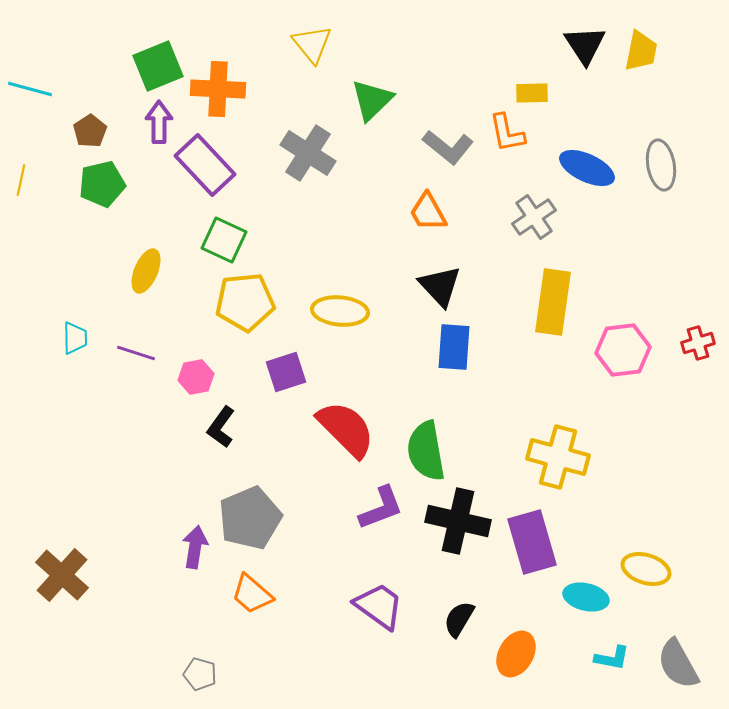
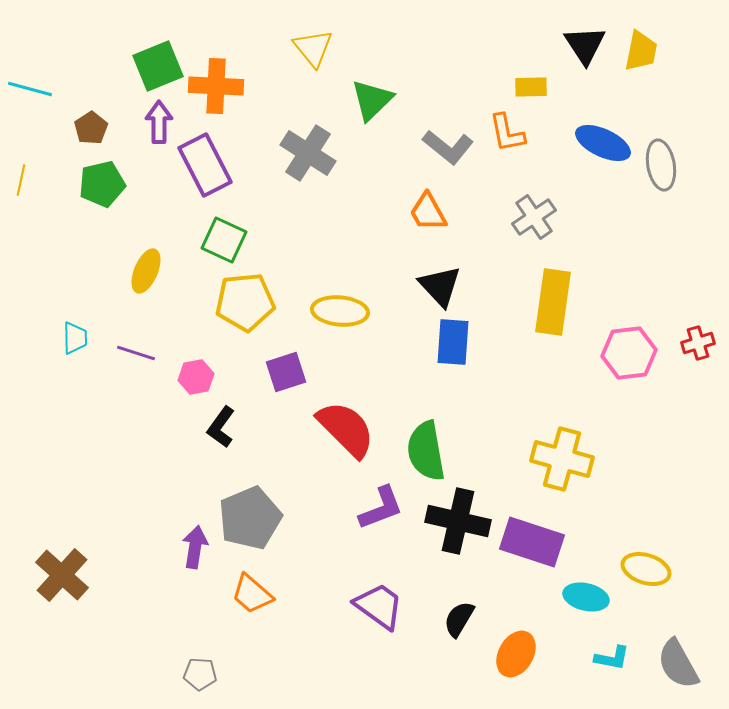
yellow triangle at (312, 44): moved 1 px right, 4 px down
orange cross at (218, 89): moved 2 px left, 3 px up
yellow rectangle at (532, 93): moved 1 px left, 6 px up
brown pentagon at (90, 131): moved 1 px right, 3 px up
purple rectangle at (205, 165): rotated 16 degrees clockwise
blue ellipse at (587, 168): moved 16 px right, 25 px up
blue rectangle at (454, 347): moved 1 px left, 5 px up
pink hexagon at (623, 350): moved 6 px right, 3 px down
yellow cross at (558, 457): moved 4 px right, 2 px down
purple rectangle at (532, 542): rotated 56 degrees counterclockwise
gray pentagon at (200, 674): rotated 12 degrees counterclockwise
